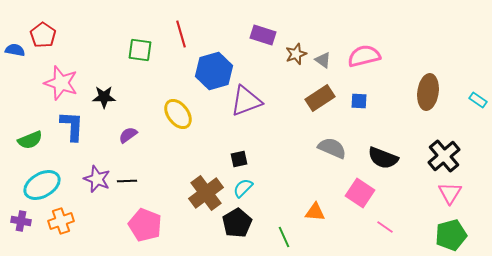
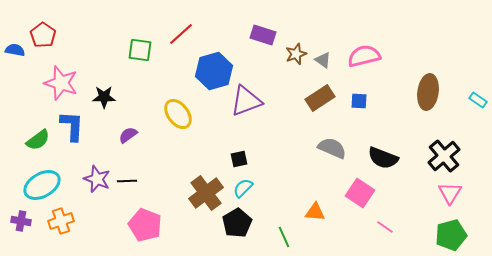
red line: rotated 64 degrees clockwise
green semicircle: moved 8 px right; rotated 15 degrees counterclockwise
